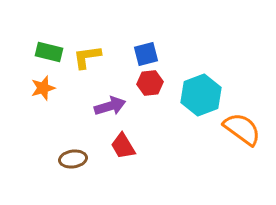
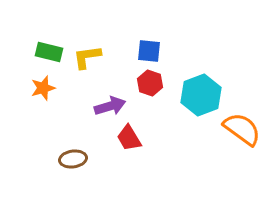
blue square: moved 3 px right, 3 px up; rotated 20 degrees clockwise
red hexagon: rotated 25 degrees clockwise
red trapezoid: moved 6 px right, 8 px up
